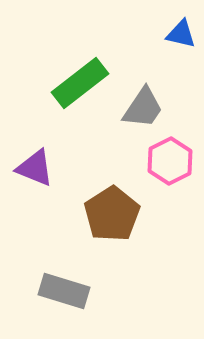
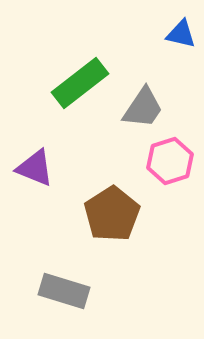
pink hexagon: rotated 9 degrees clockwise
